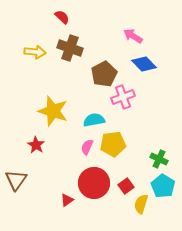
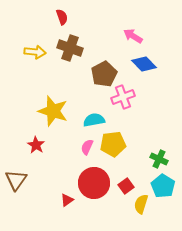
red semicircle: rotated 28 degrees clockwise
